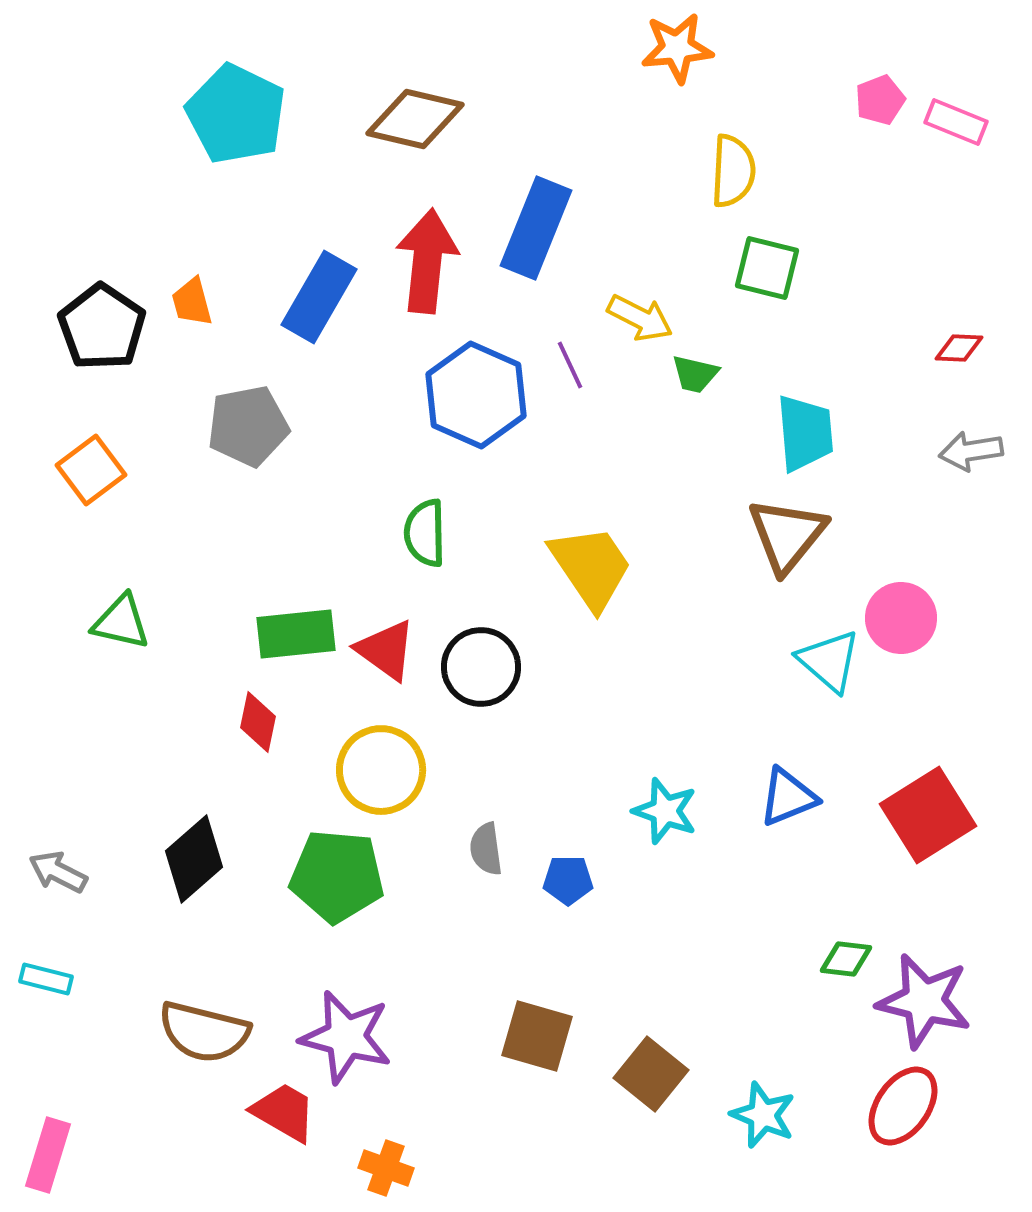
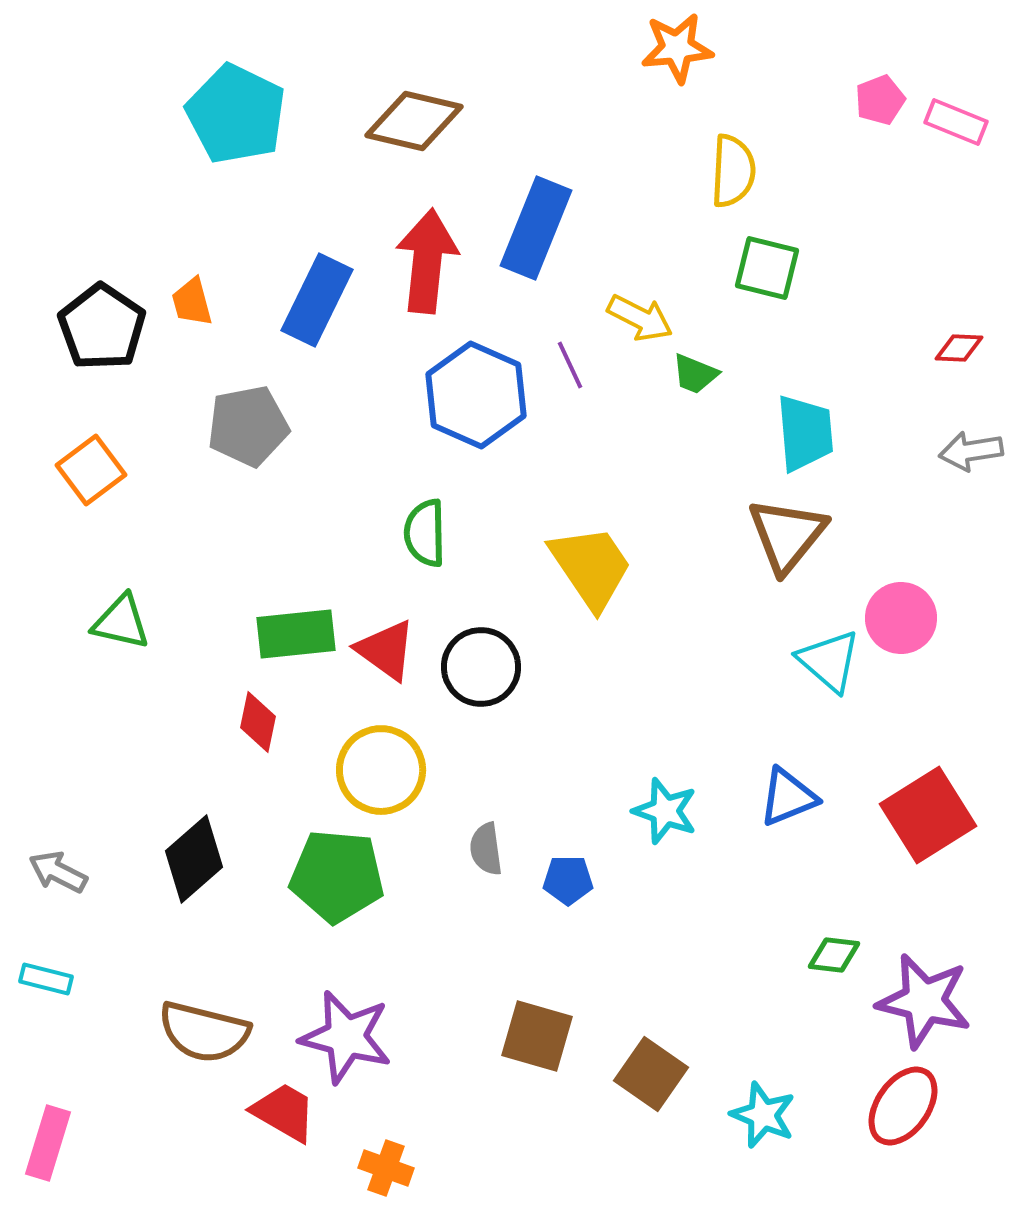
brown diamond at (415, 119): moved 1 px left, 2 px down
blue rectangle at (319, 297): moved 2 px left, 3 px down; rotated 4 degrees counterclockwise
green trapezoid at (695, 374): rotated 9 degrees clockwise
green diamond at (846, 959): moved 12 px left, 4 px up
brown square at (651, 1074): rotated 4 degrees counterclockwise
pink rectangle at (48, 1155): moved 12 px up
